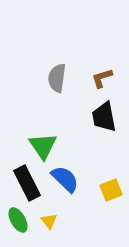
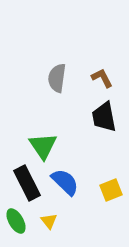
brown L-shape: rotated 80 degrees clockwise
blue semicircle: moved 3 px down
green ellipse: moved 2 px left, 1 px down
